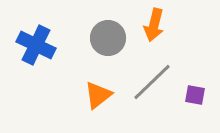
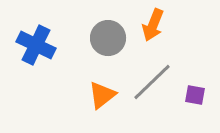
orange arrow: moved 1 px left; rotated 8 degrees clockwise
orange triangle: moved 4 px right
